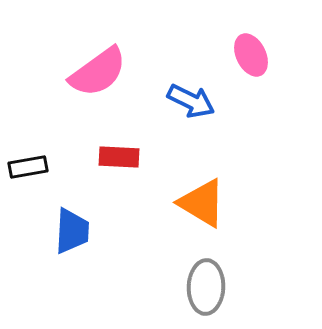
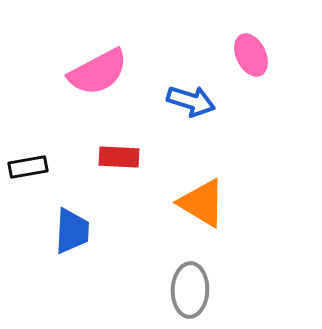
pink semicircle: rotated 8 degrees clockwise
blue arrow: rotated 9 degrees counterclockwise
gray ellipse: moved 16 px left, 3 px down
